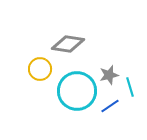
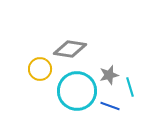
gray diamond: moved 2 px right, 5 px down
blue line: rotated 54 degrees clockwise
